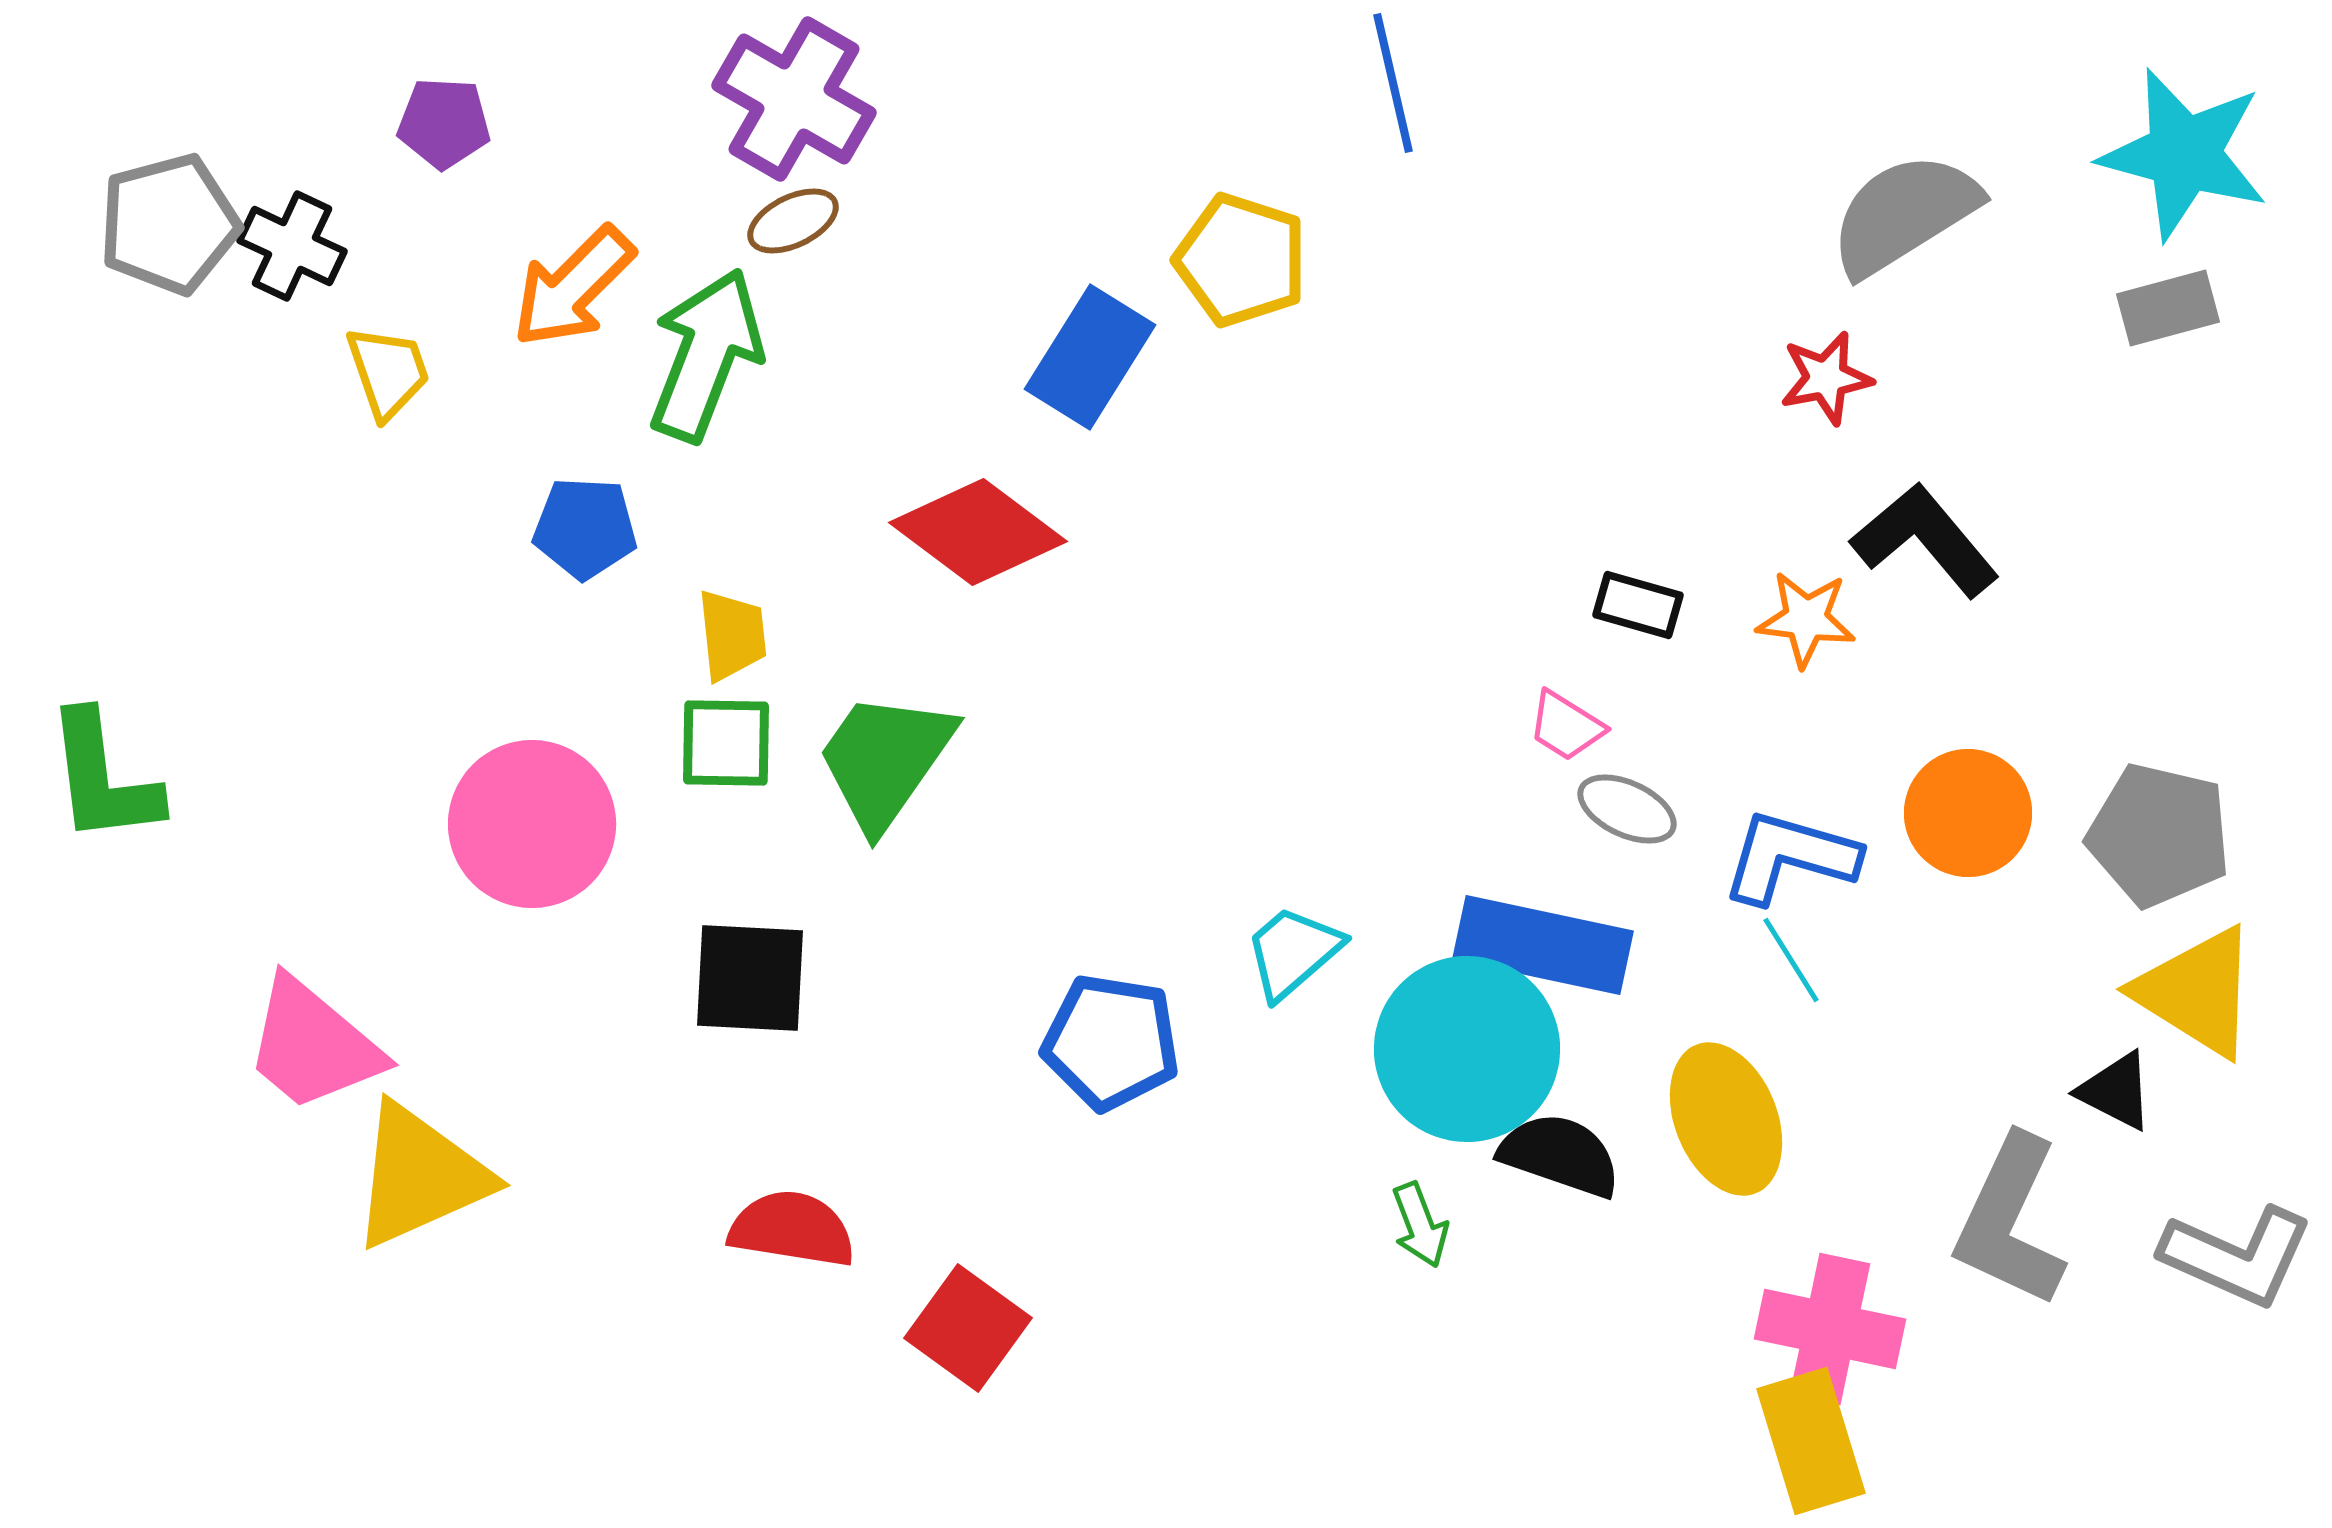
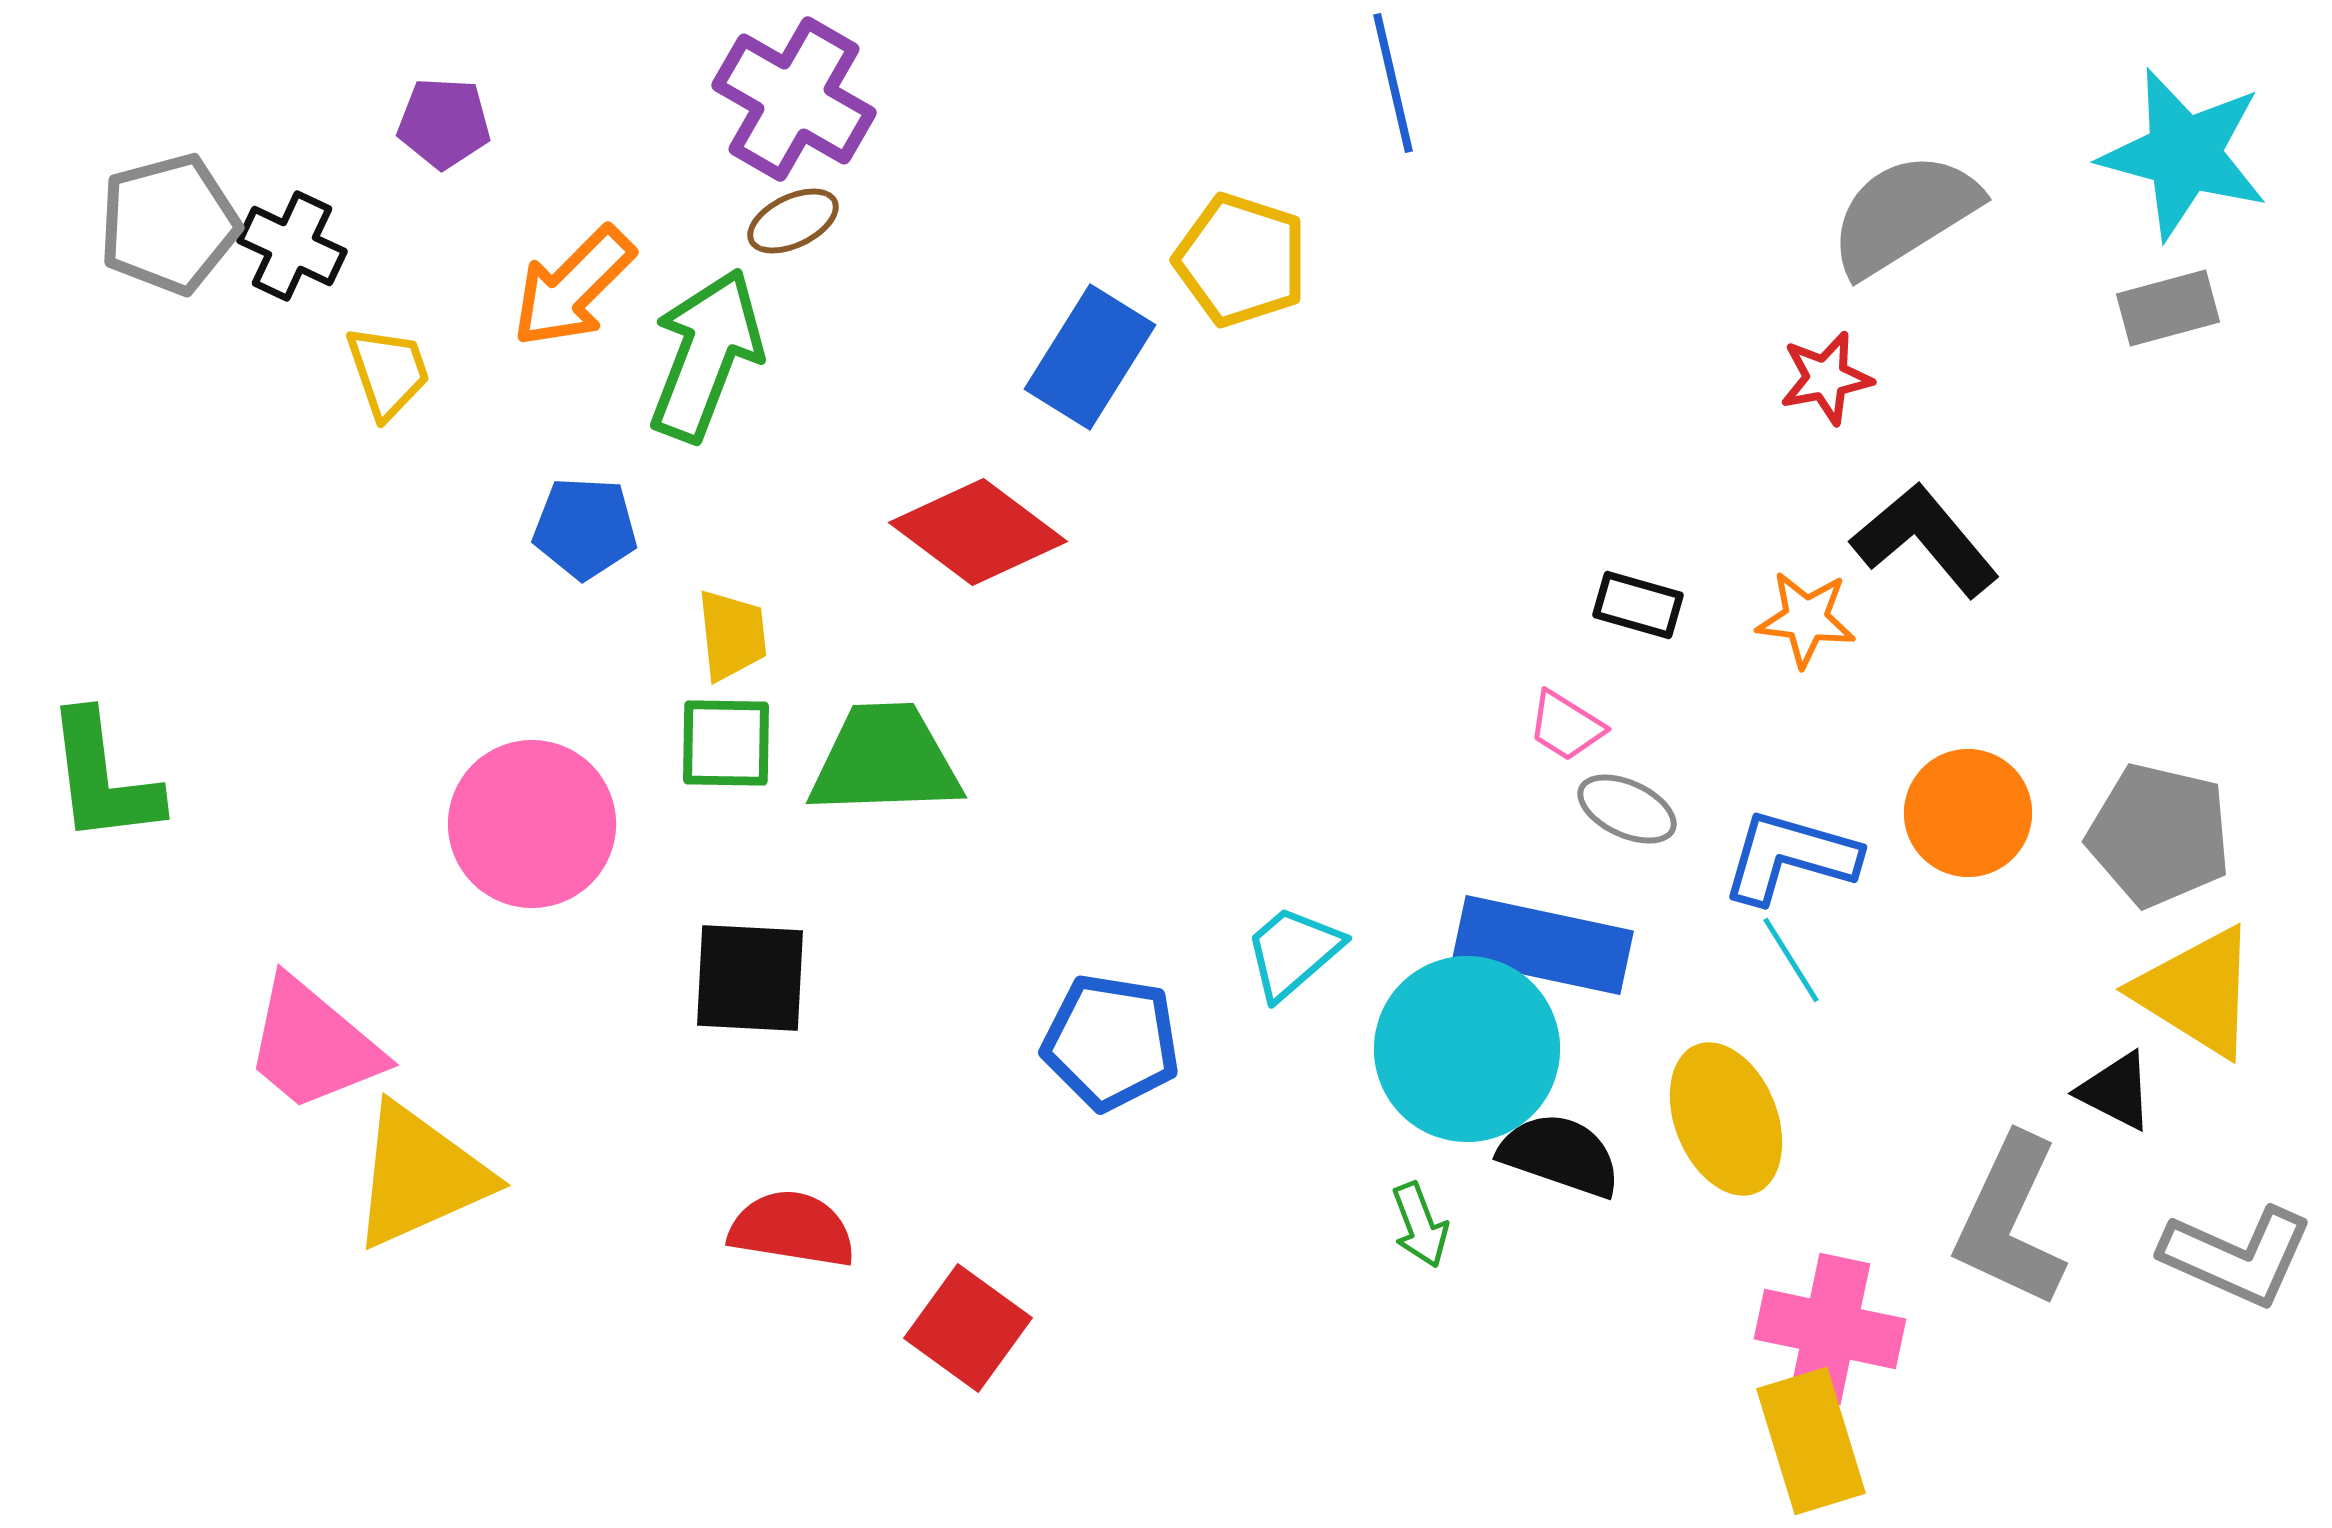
green trapezoid at (885, 760): rotated 53 degrees clockwise
